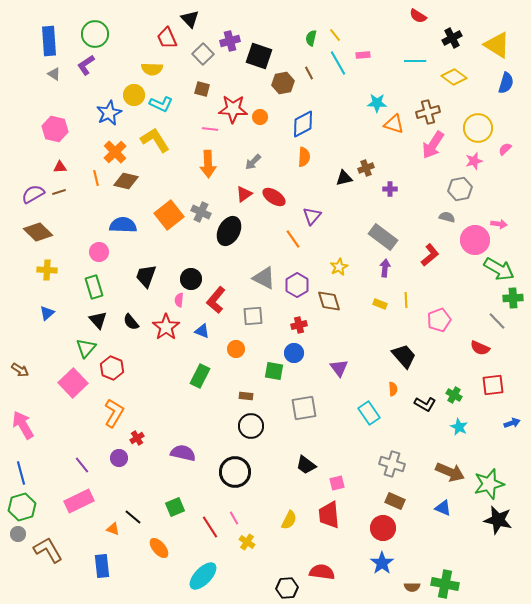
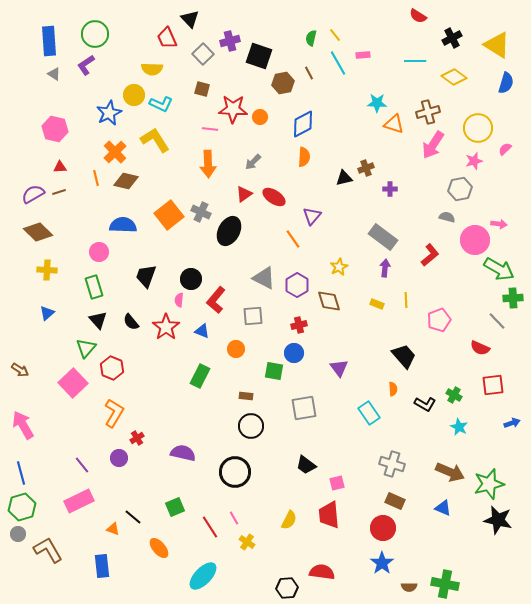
yellow rectangle at (380, 304): moved 3 px left
brown semicircle at (412, 587): moved 3 px left
